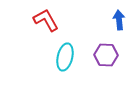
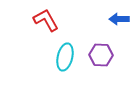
blue arrow: moved 1 px up; rotated 84 degrees counterclockwise
purple hexagon: moved 5 px left
